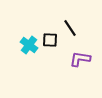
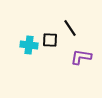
cyan cross: rotated 30 degrees counterclockwise
purple L-shape: moved 1 px right, 2 px up
